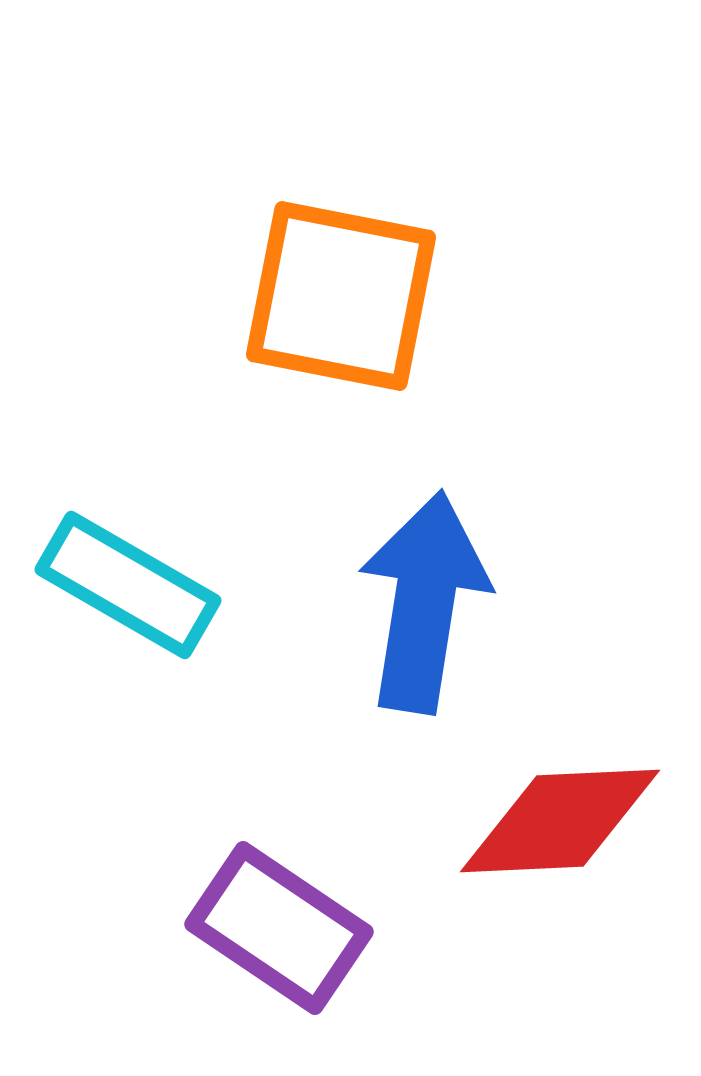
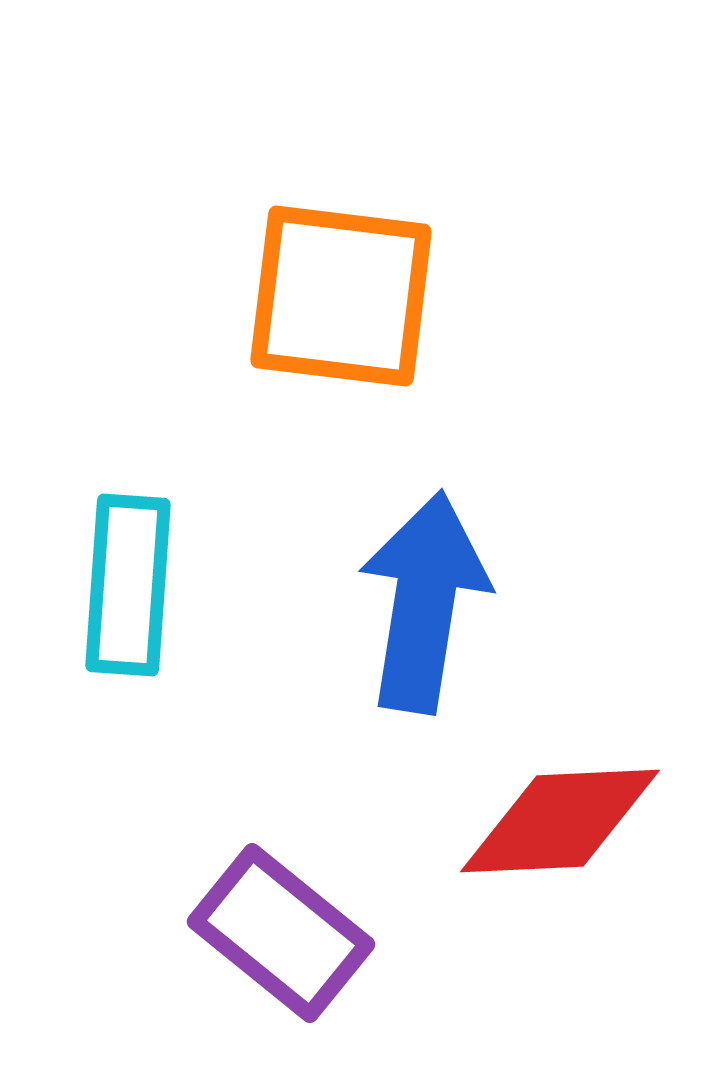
orange square: rotated 4 degrees counterclockwise
cyan rectangle: rotated 64 degrees clockwise
purple rectangle: moved 2 px right, 5 px down; rotated 5 degrees clockwise
